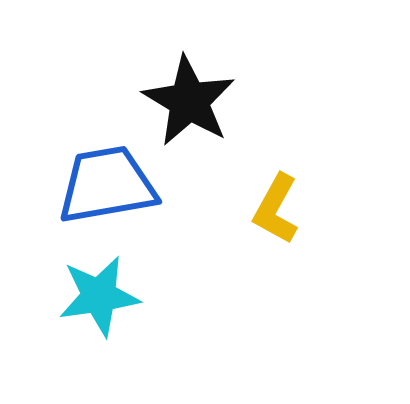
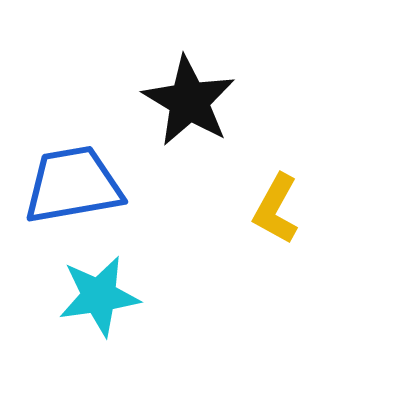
blue trapezoid: moved 34 px left
